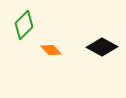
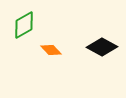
green diamond: rotated 16 degrees clockwise
